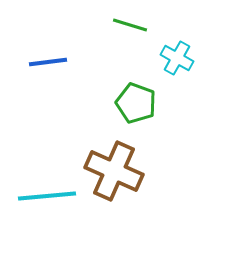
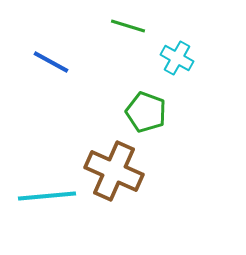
green line: moved 2 px left, 1 px down
blue line: moved 3 px right; rotated 36 degrees clockwise
green pentagon: moved 10 px right, 9 px down
